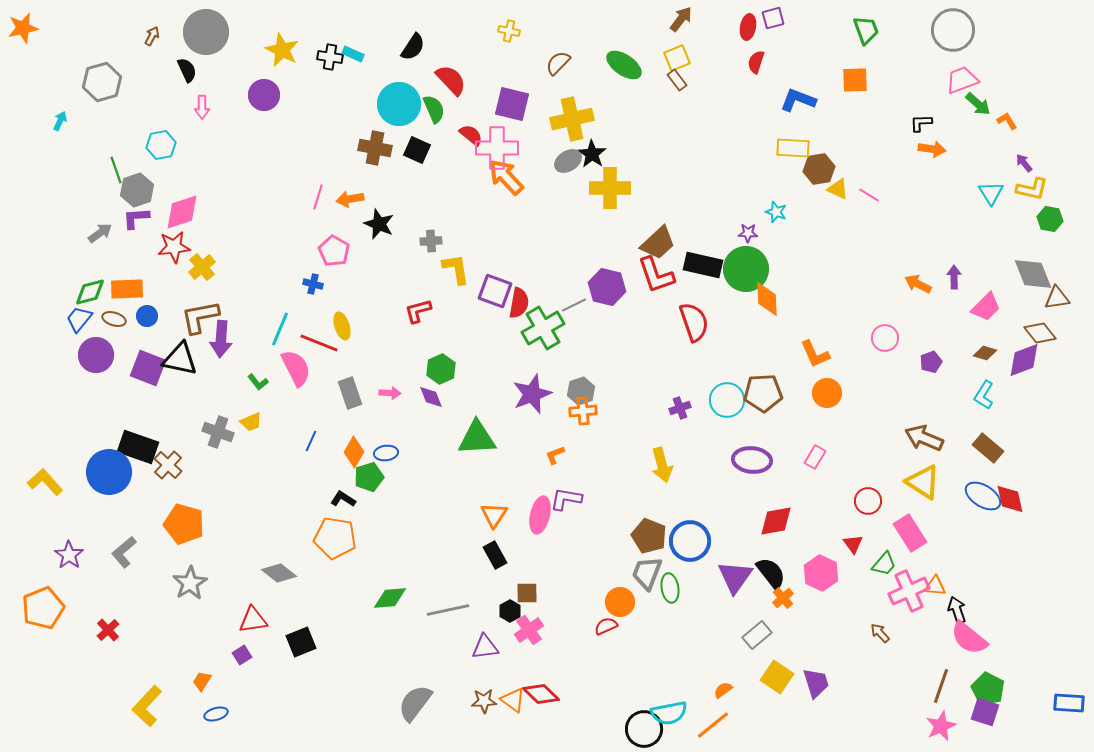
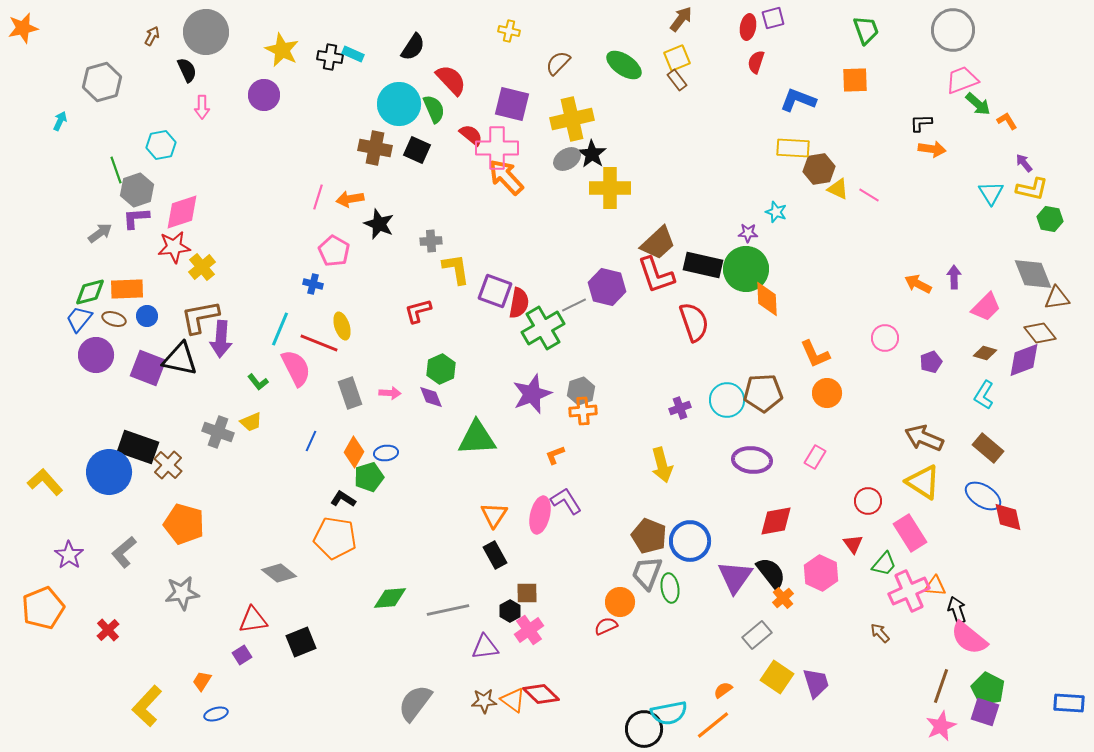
gray ellipse at (568, 161): moved 1 px left, 2 px up
purple L-shape at (566, 499): moved 2 px down; rotated 48 degrees clockwise
red diamond at (1010, 499): moved 2 px left, 18 px down
gray star at (190, 583): moved 8 px left, 10 px down; rotated 24 degrees clockwise
